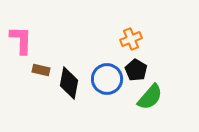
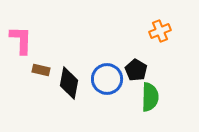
orange cross: moved 29 px right, 8 px up
green semicircle: rotated 40 degrees counterclockwise
